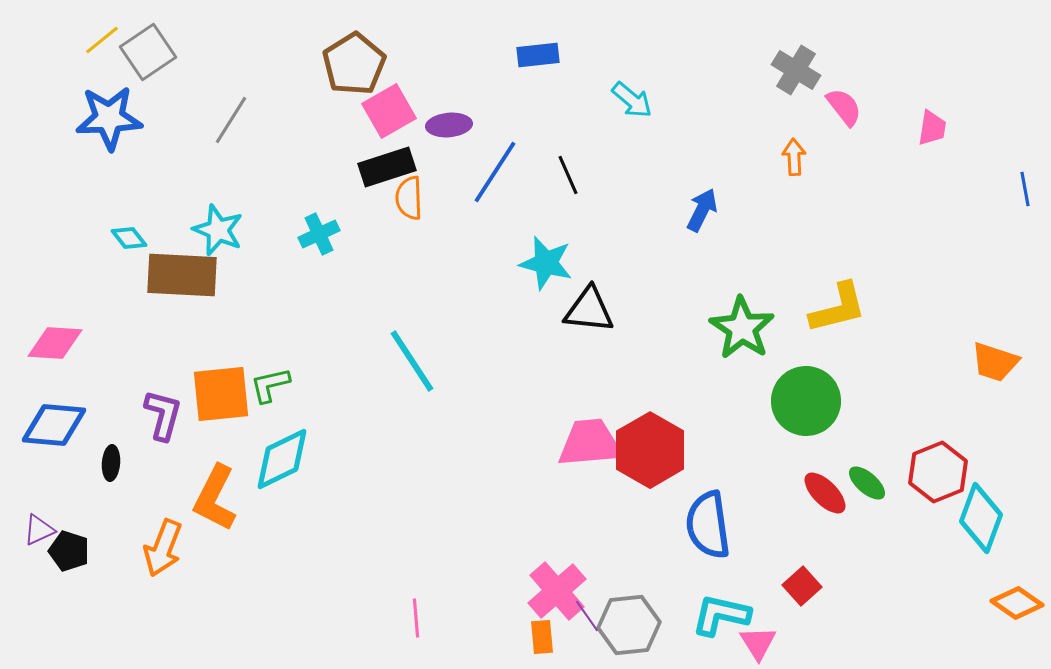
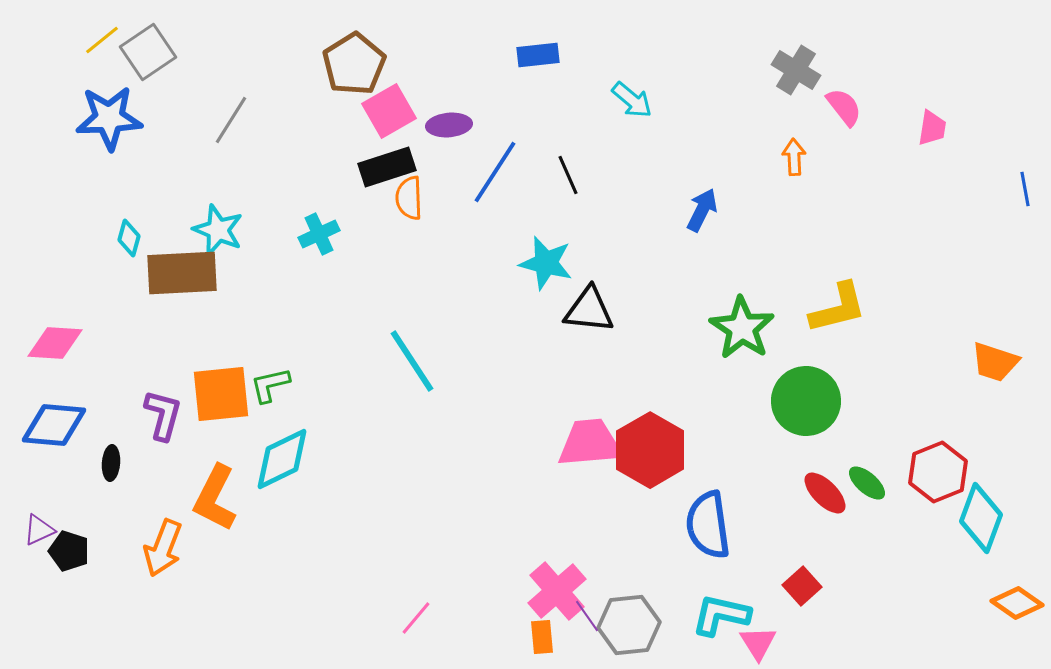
cyan diamond at (129, 238): rotated 54 degrees clockwise
brown rectangle at (182, 275): moved 2 px up; rotated 6 degrees counterclockwise
pink line at (416, 618): rotated 45 degrees clockwise
